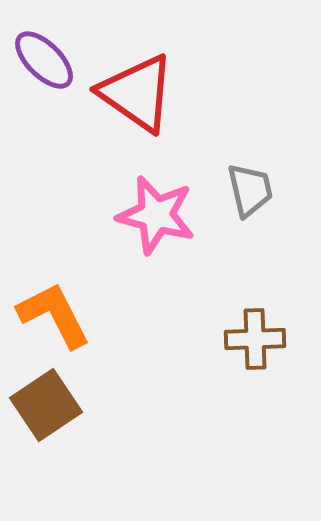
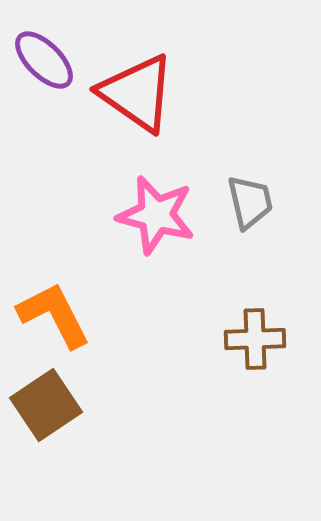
gray trapezoid: moved 12 px down
